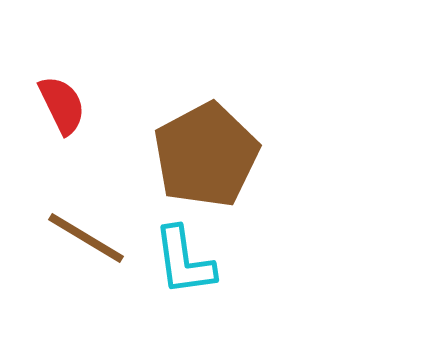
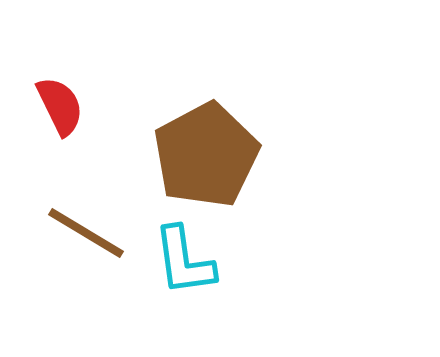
red semicircle: moved 2 px left, 1 px down
brown line: moved 5 px up
